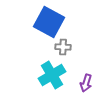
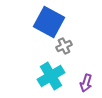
gray cross: moved 1 px right, 1 px up; rotated 28 degrees counterclockwise
cyan cross: moved 1 px left, 1 px down
